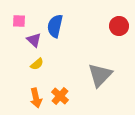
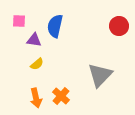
purple triangle: rotated 35 degrees counterclockwise
orange cross: moved 1 px right
